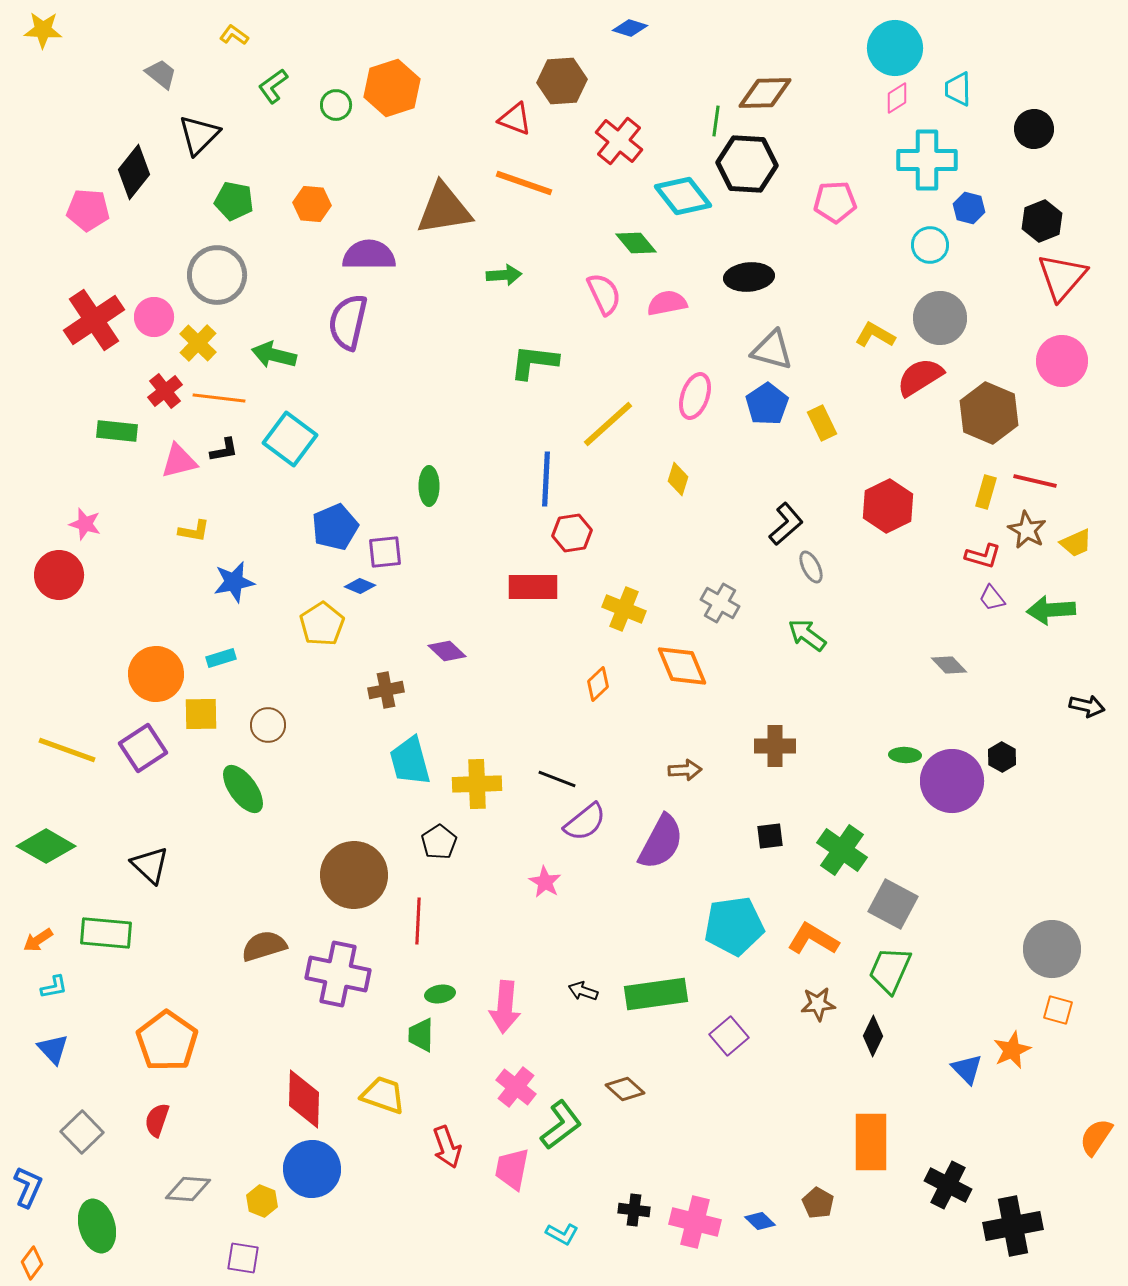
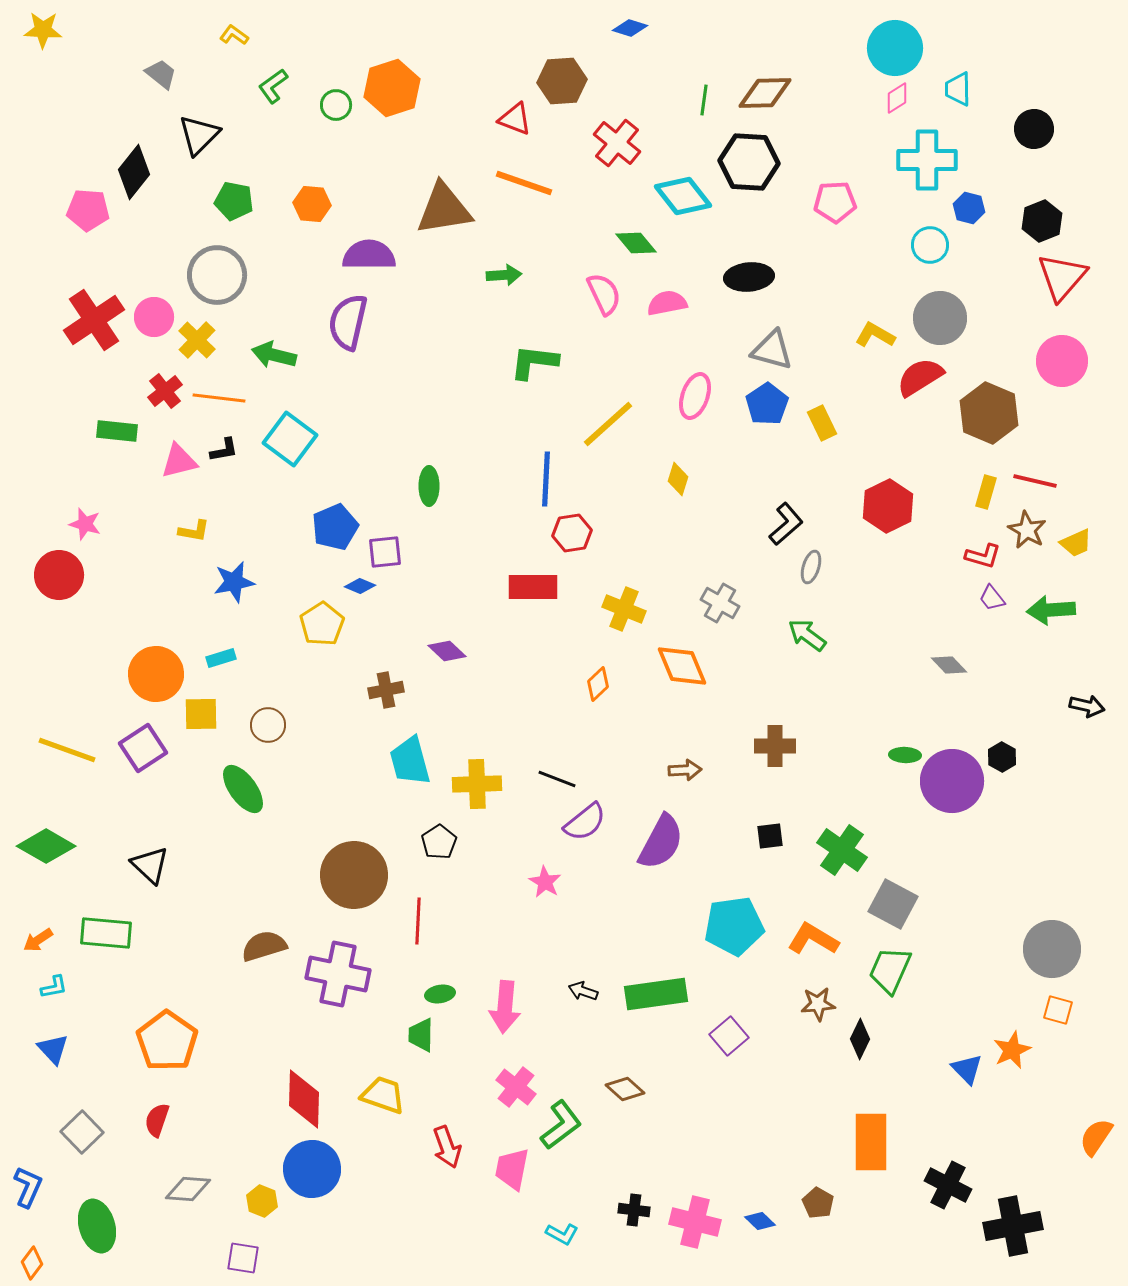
green line at (716, 121): moved 12 px left, 21 px up
red cross at (619, 141): moved 2 px left, 2 px down
black hexagon at (747, 164): moved 2 px right, 2 px up
yellow cross at (198, 343): moved 1 px left, 3 px up
gray ellipse at (811, 567): rotated 44 degrees clockwise
black diamond at (873, 1036): moved 13 px left, 3 px down
